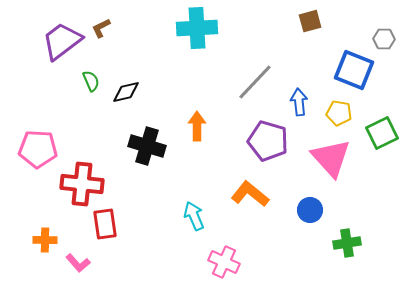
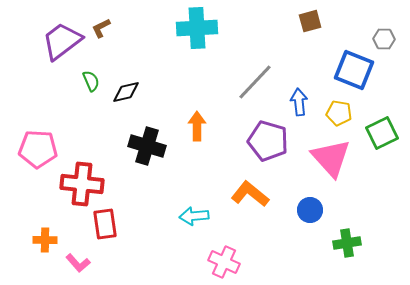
cyan arrow: rotated 72 degrees counterclockwise
